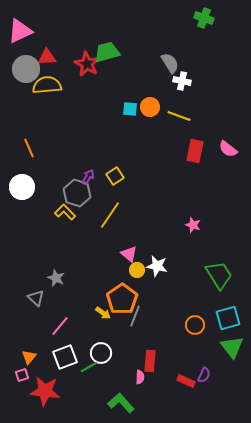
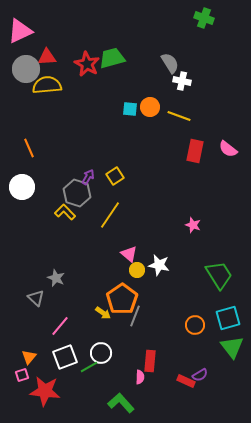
green trapezoid at (107, 52): moved 5 px right, 6 px down
white star at (157, 266): moved 2 px right, 1 px up
purple semicircle at (204, 375): moved 4 px left; rotated 35 degrees clockwise
